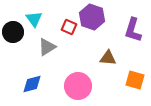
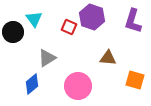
purple L-shape: moved 9 px up
gray triangle: moved 11 px down
blue diamond: rotated 25 degrees counterclockwise
